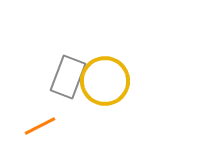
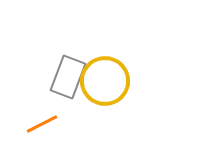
orange line: moved 2 px right, 2 px up
